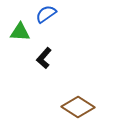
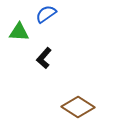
green triangle: moved 1 px left
